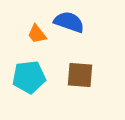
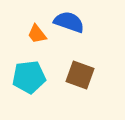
brown square: rotated 16 degrees clockwise
